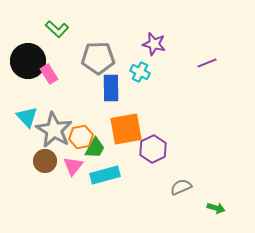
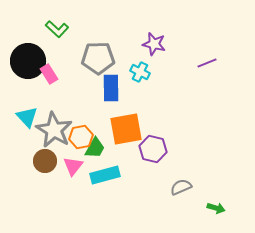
purple hexagon: rotated 20 degrees counterclockwise
